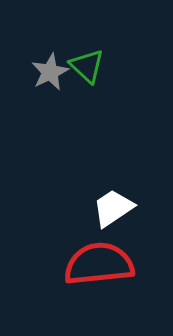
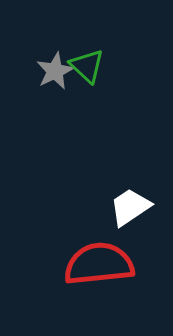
gray star: moved 5 px right, 1 px up
white trapezoid: moved 17 px right, 1 px up
